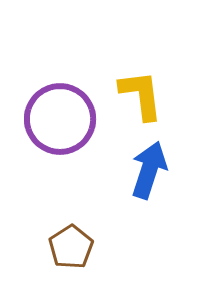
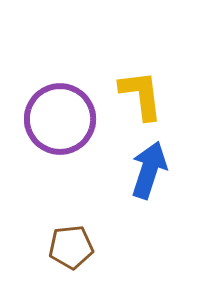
brown pentagon: rotated 27 degrees clockwise
